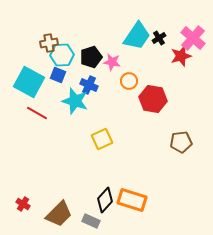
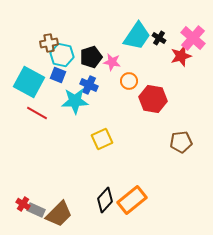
black cross: rotated 24 degrees counterclockwise
cyan hexagon: rotated 15 degrees clockwise
cyan star: rotated 20 degrees counterclockwise
orange rectangle: rotated 56 degrees counterclockwise
gray rectangle: moved 55 px left, 11 px up
